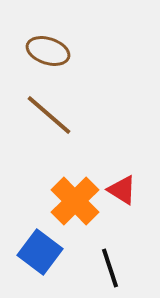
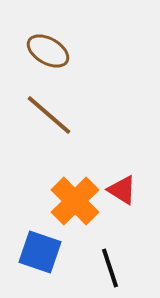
brown ellipse: rotated 12 degrees clockwise
blue square: rotated 18 degrees counterclockwise
